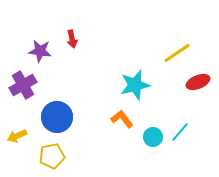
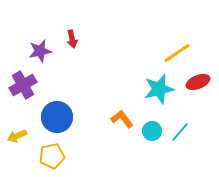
purple star: rotated 20 degrees counterclockwise
cyan star: moved 24 px right, 4 px down
cyan circle: moved 1 px left, 6 px up
